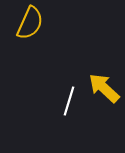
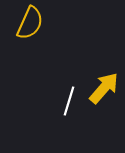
yellow arrow: rotated 88 degrees clockwise
